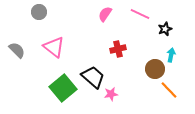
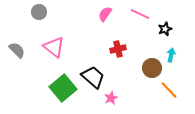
brown circle: moved 3 px left, 1 px up
pink star: moved 4 px down; rotated 16 degrees counterclockwise
